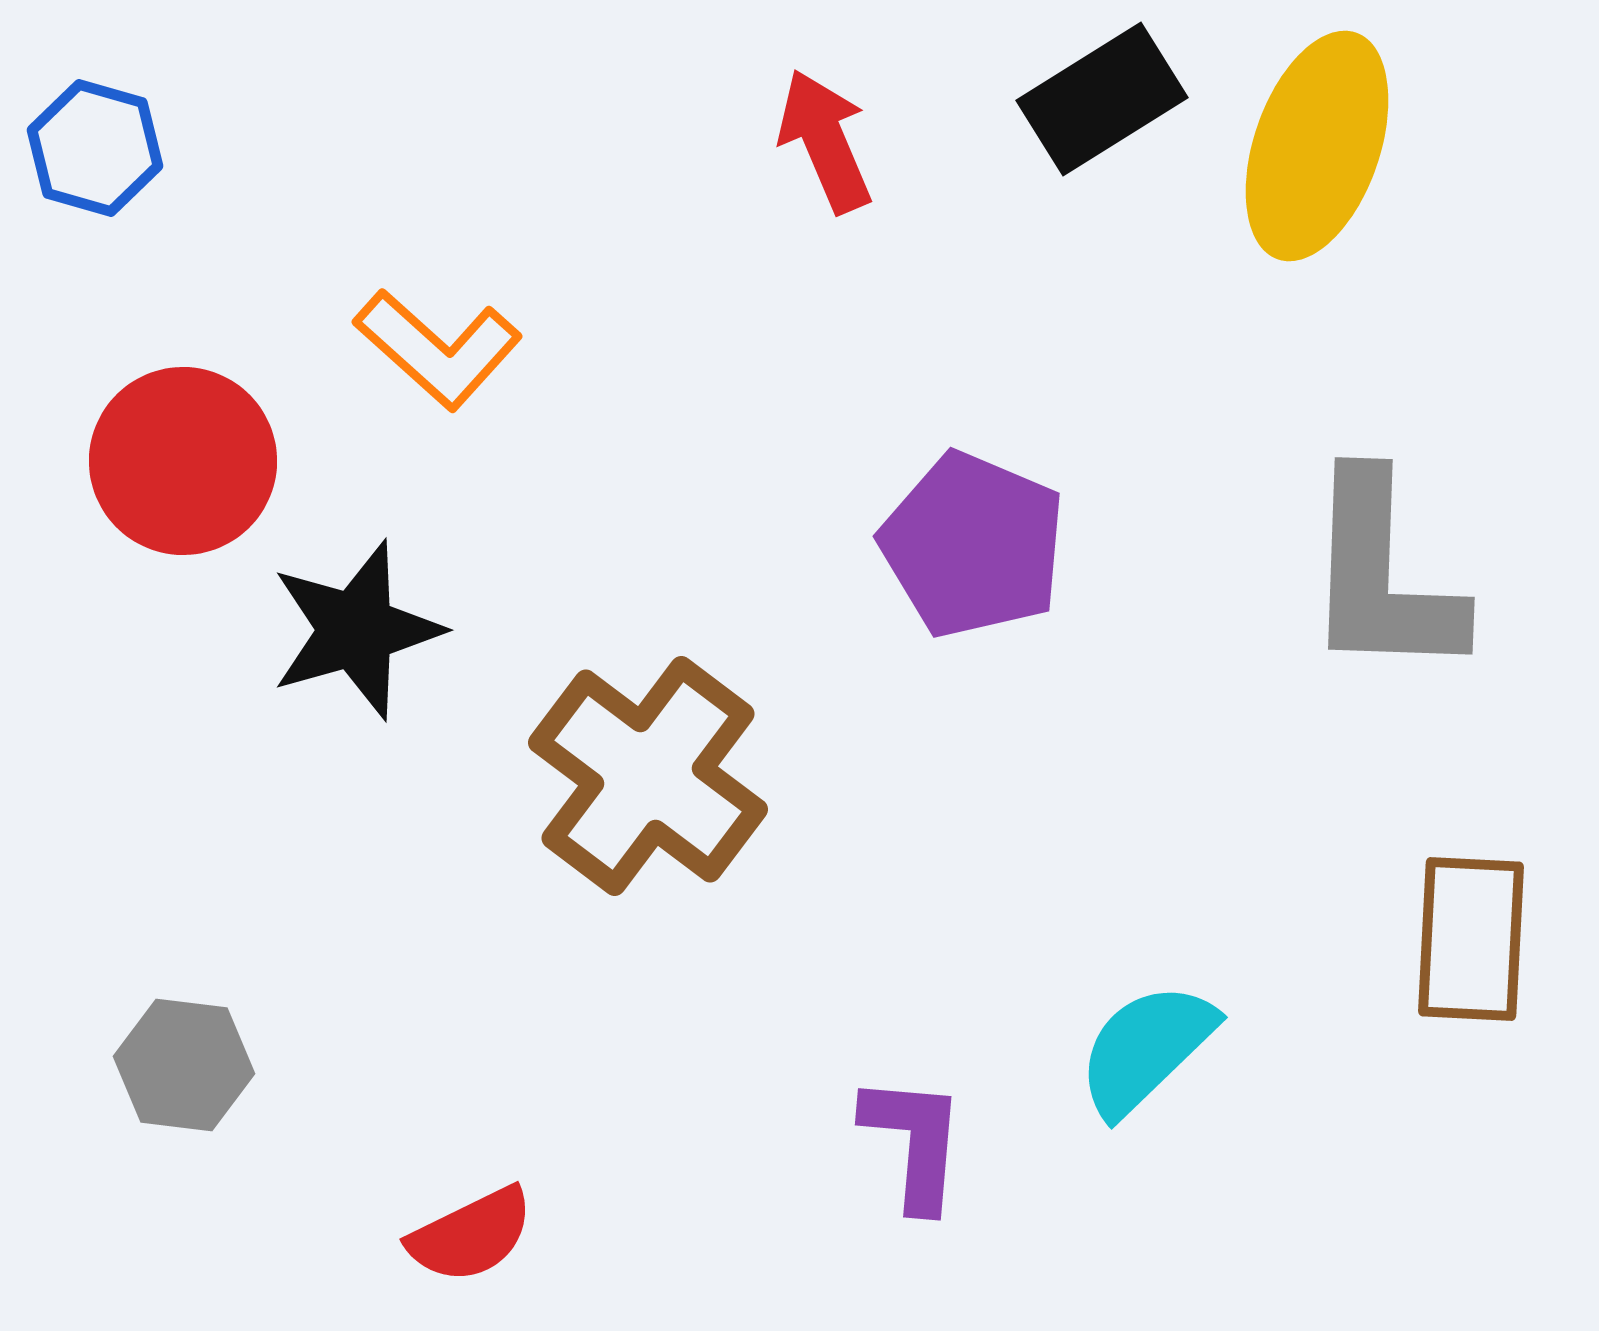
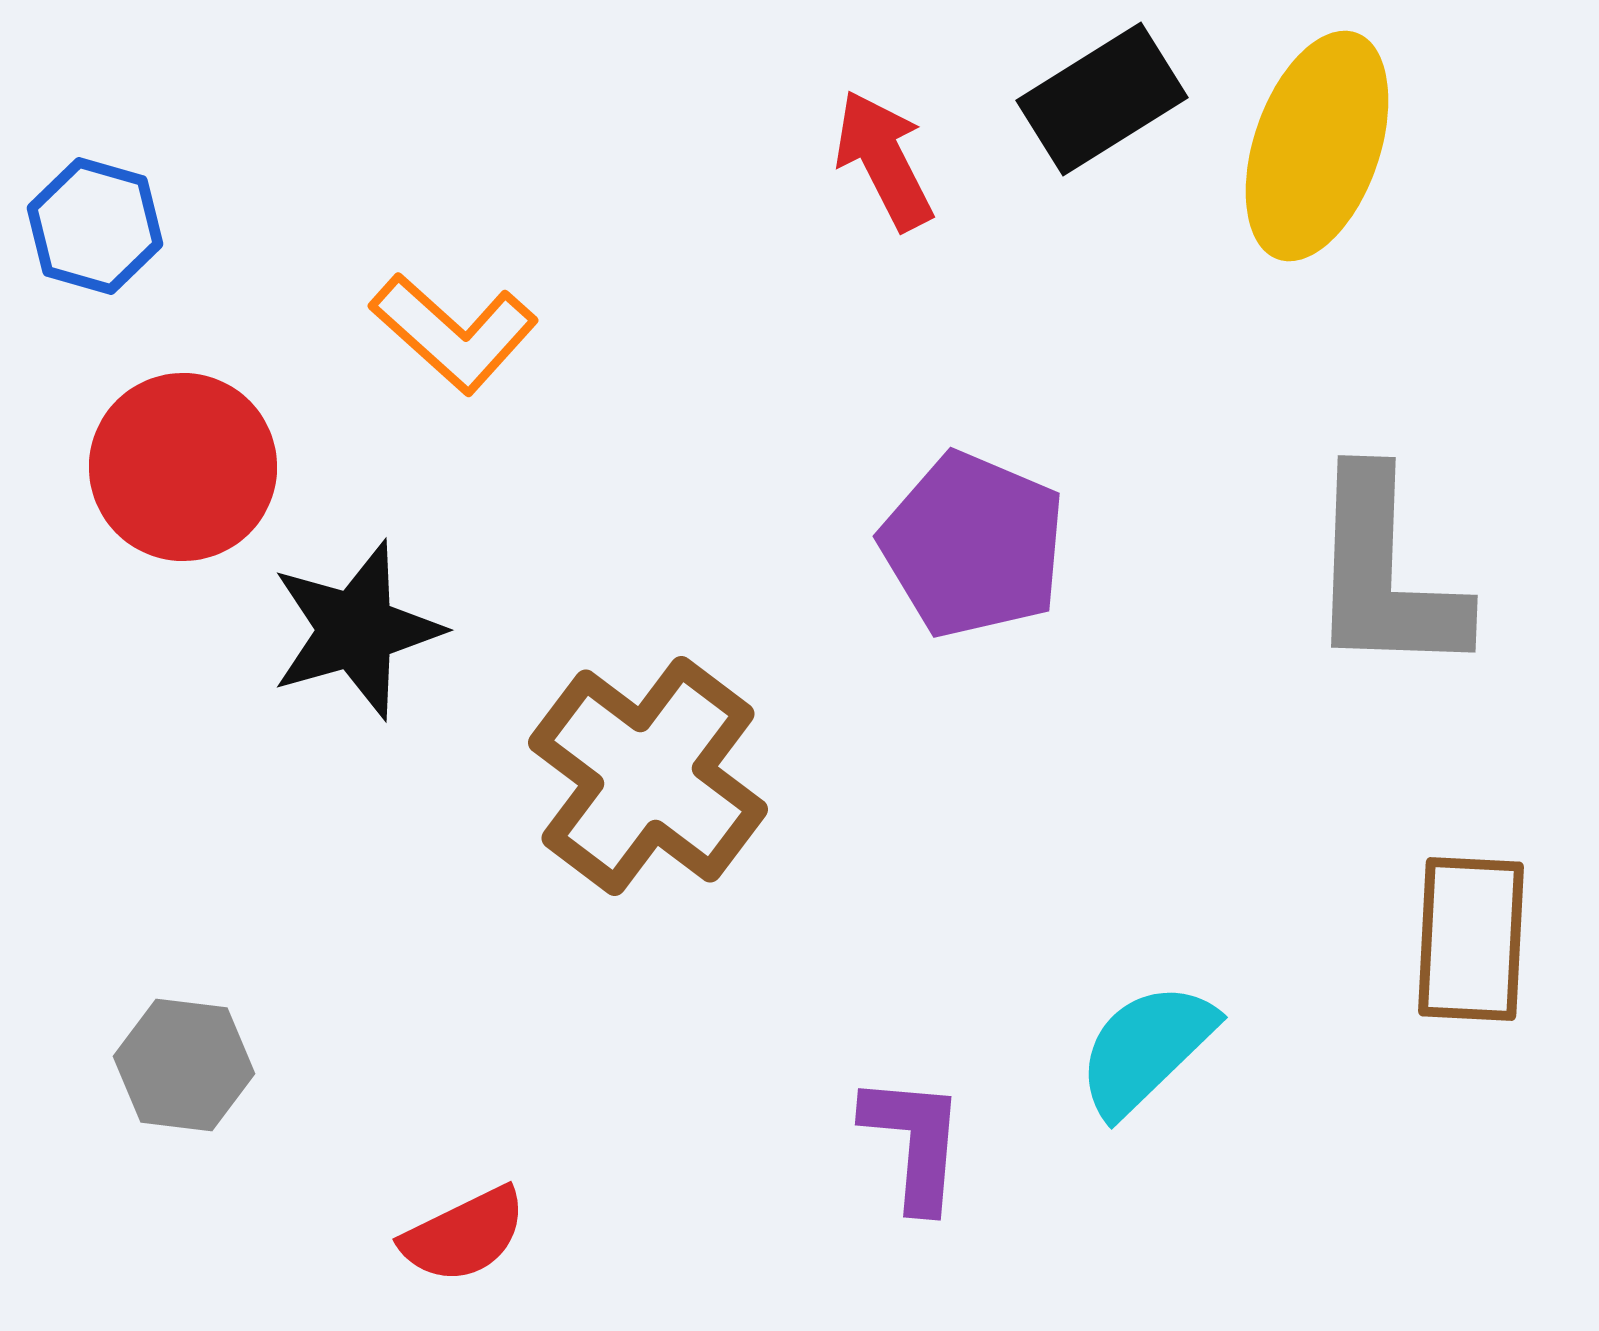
red arrow: moved 59 px right, 19 px down; rotated 4 degrees counterclockwise
blue hexagon: moved 78 px down
orange L-shape: moved 16 px right, 16 px up
red circle: moved 6 px down
gray L-shape: moved 3 px right, 2 px up
red semicircle: moved 7 px left
